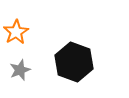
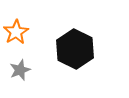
black hexagon: moved 1 px right, 13 px up; rotated 6 degrees clockwise
